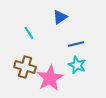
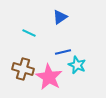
cyan line: rotated 32 degrees counterclockwise
blue line: moved 13 px left, 8 px down
brown cross: moved 2 px left, 2 px down
pink star: moved 1 px left, 1 px up; rotated 12 degrees counterclockwise
